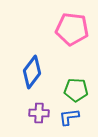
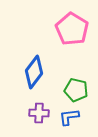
pink pentagon: rotated 24 degrees clockwise
blue diamond: moved 2 px right
green pentagon: rotated 10 degrees clockwise
